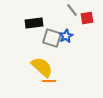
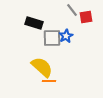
red square: moved 1 px left, 1 px up
black rectangle: rotated 24 degrees clockwise
gray square: rotated 18 degrees counterclockwise
